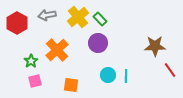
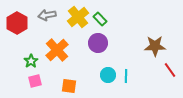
orange square: moved 2 px left, 1 px down
